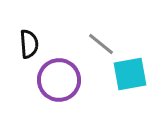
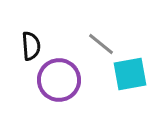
black semicircle: moved 2 px right, 2 px down
